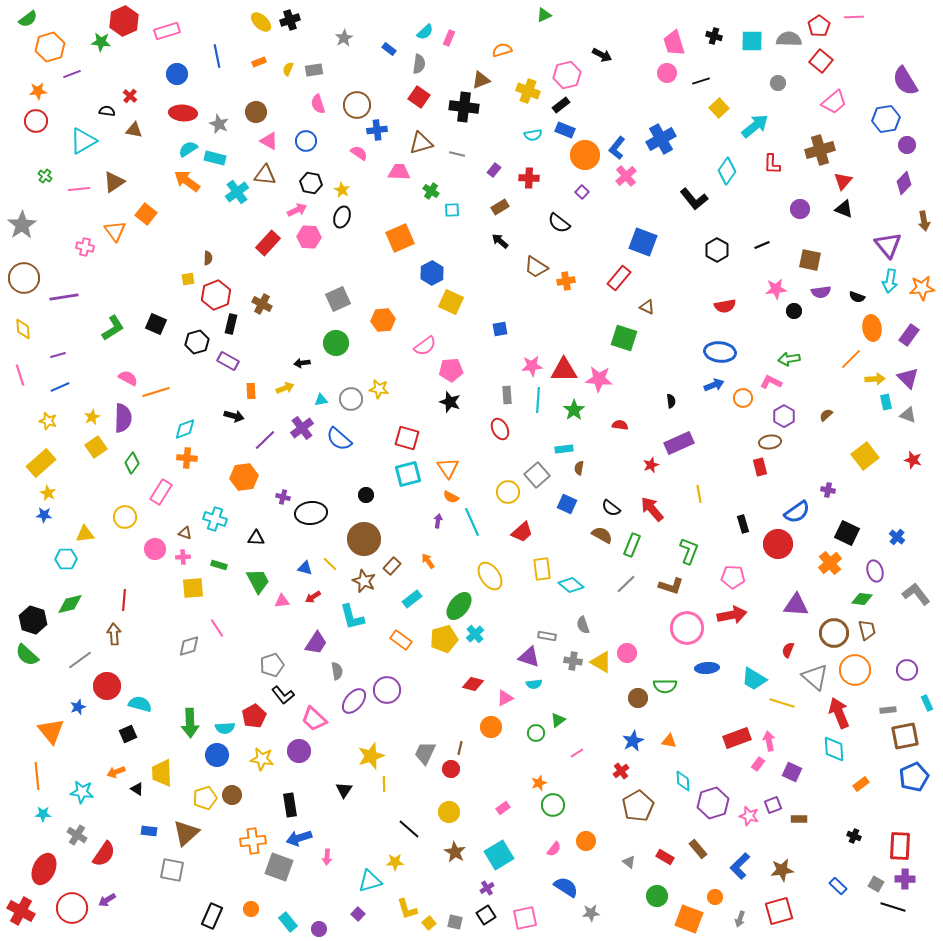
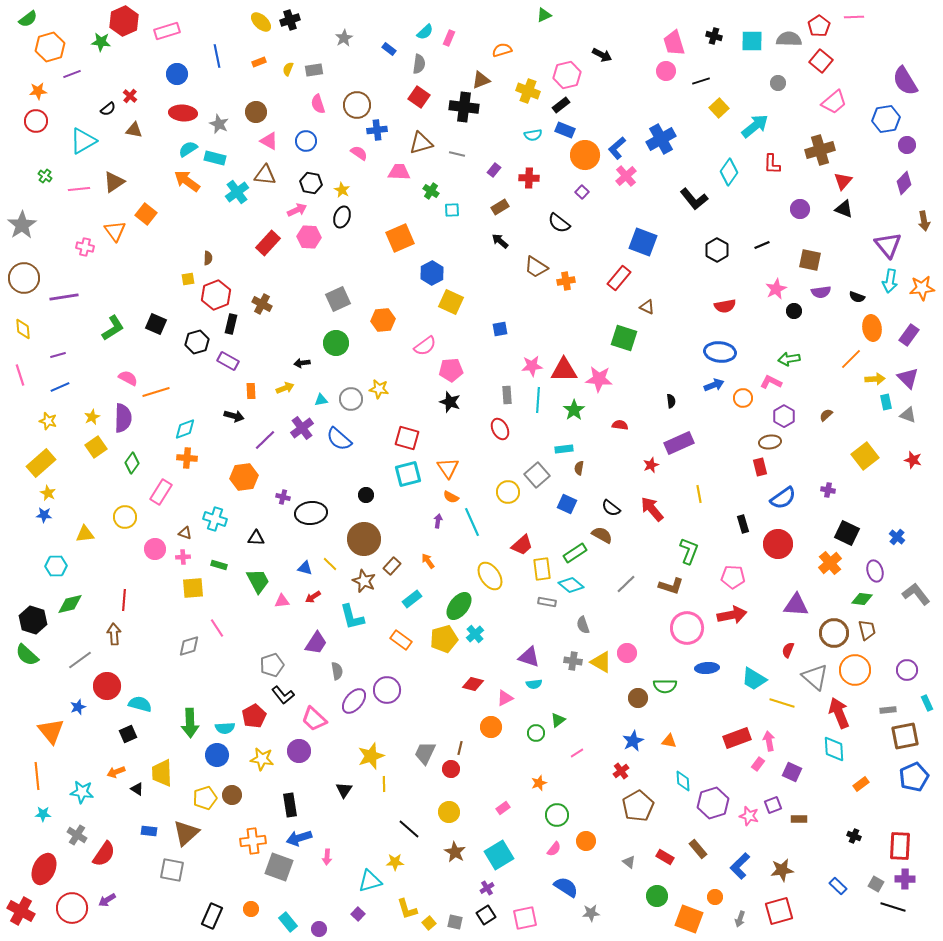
pink circle at (667, 73): moved 1 px left, 2 px up
black semicircle at (107, 111): moved 1 px right, 2 px up; rotated 133 degrees clockwise
blue L-shape at (617, 148): rotated 10 degrees clockwise
cyan diamond at (727, 171): moved 2 px right, 1 px down
pink star at (776, 289): rotated 20 degrees counterclockwise
blue semicircle at (797, 512): moved 14 px left, 14 px up
red trapezoid at (522, 532): moved 13 px down
green rectangle at (632, 545): moved 57 px left, 8 px down; rotated 35 degrees clockwise
cyan hexagon at (66, 559): moved 10 px left, 7 px down
gray rectangle at (547, 636): moved 34 px up
green circle at (553, 805): moved 4 px right, 10 px down
